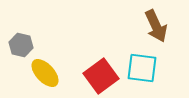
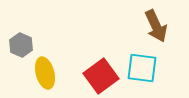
gray hexagon: rotated 10 degrees clockwise
yellow ellipse: rotated 28 degrees clockwise
